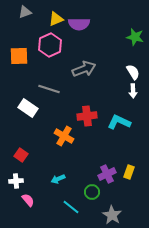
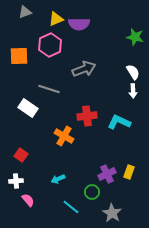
gray star: moved 2 px up
